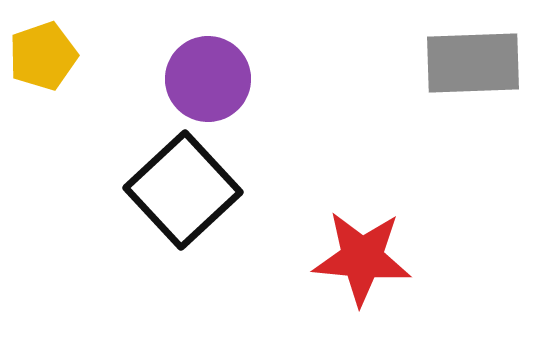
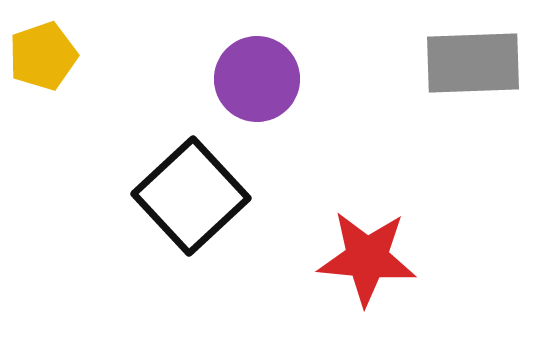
purple circle: moved 49 px right
black square: moved 8 px right, 6 px down
red star: moved 5 px right
